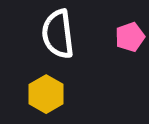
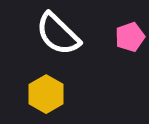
white semicircle: rotated 39 degrees counterclockwise
